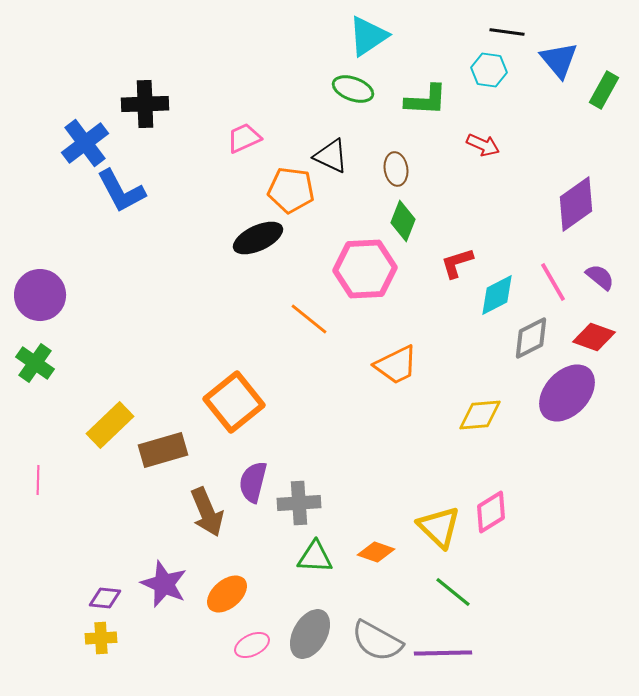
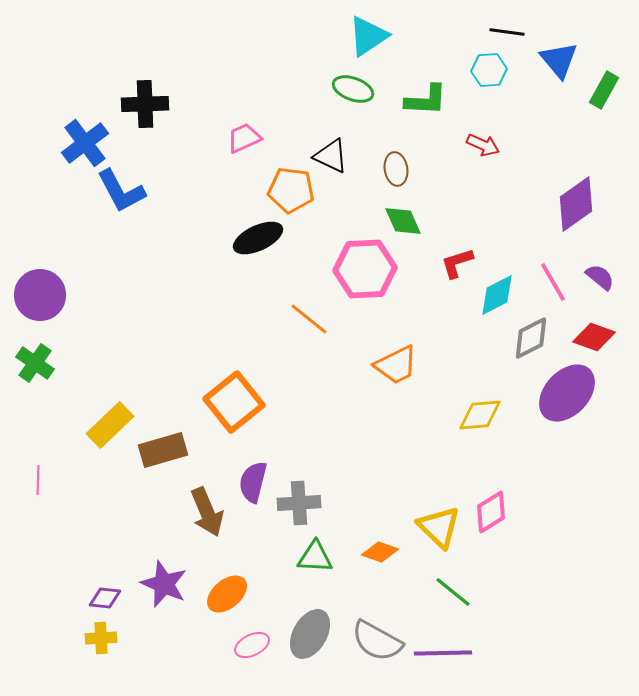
cyan hexagon at (489, 70): rotated 12 degrees counterclockwise
green diamond at (403, 221): rotated 45 degrees counterclockwise
orange diamond at (376, 552): moved 4 px right
